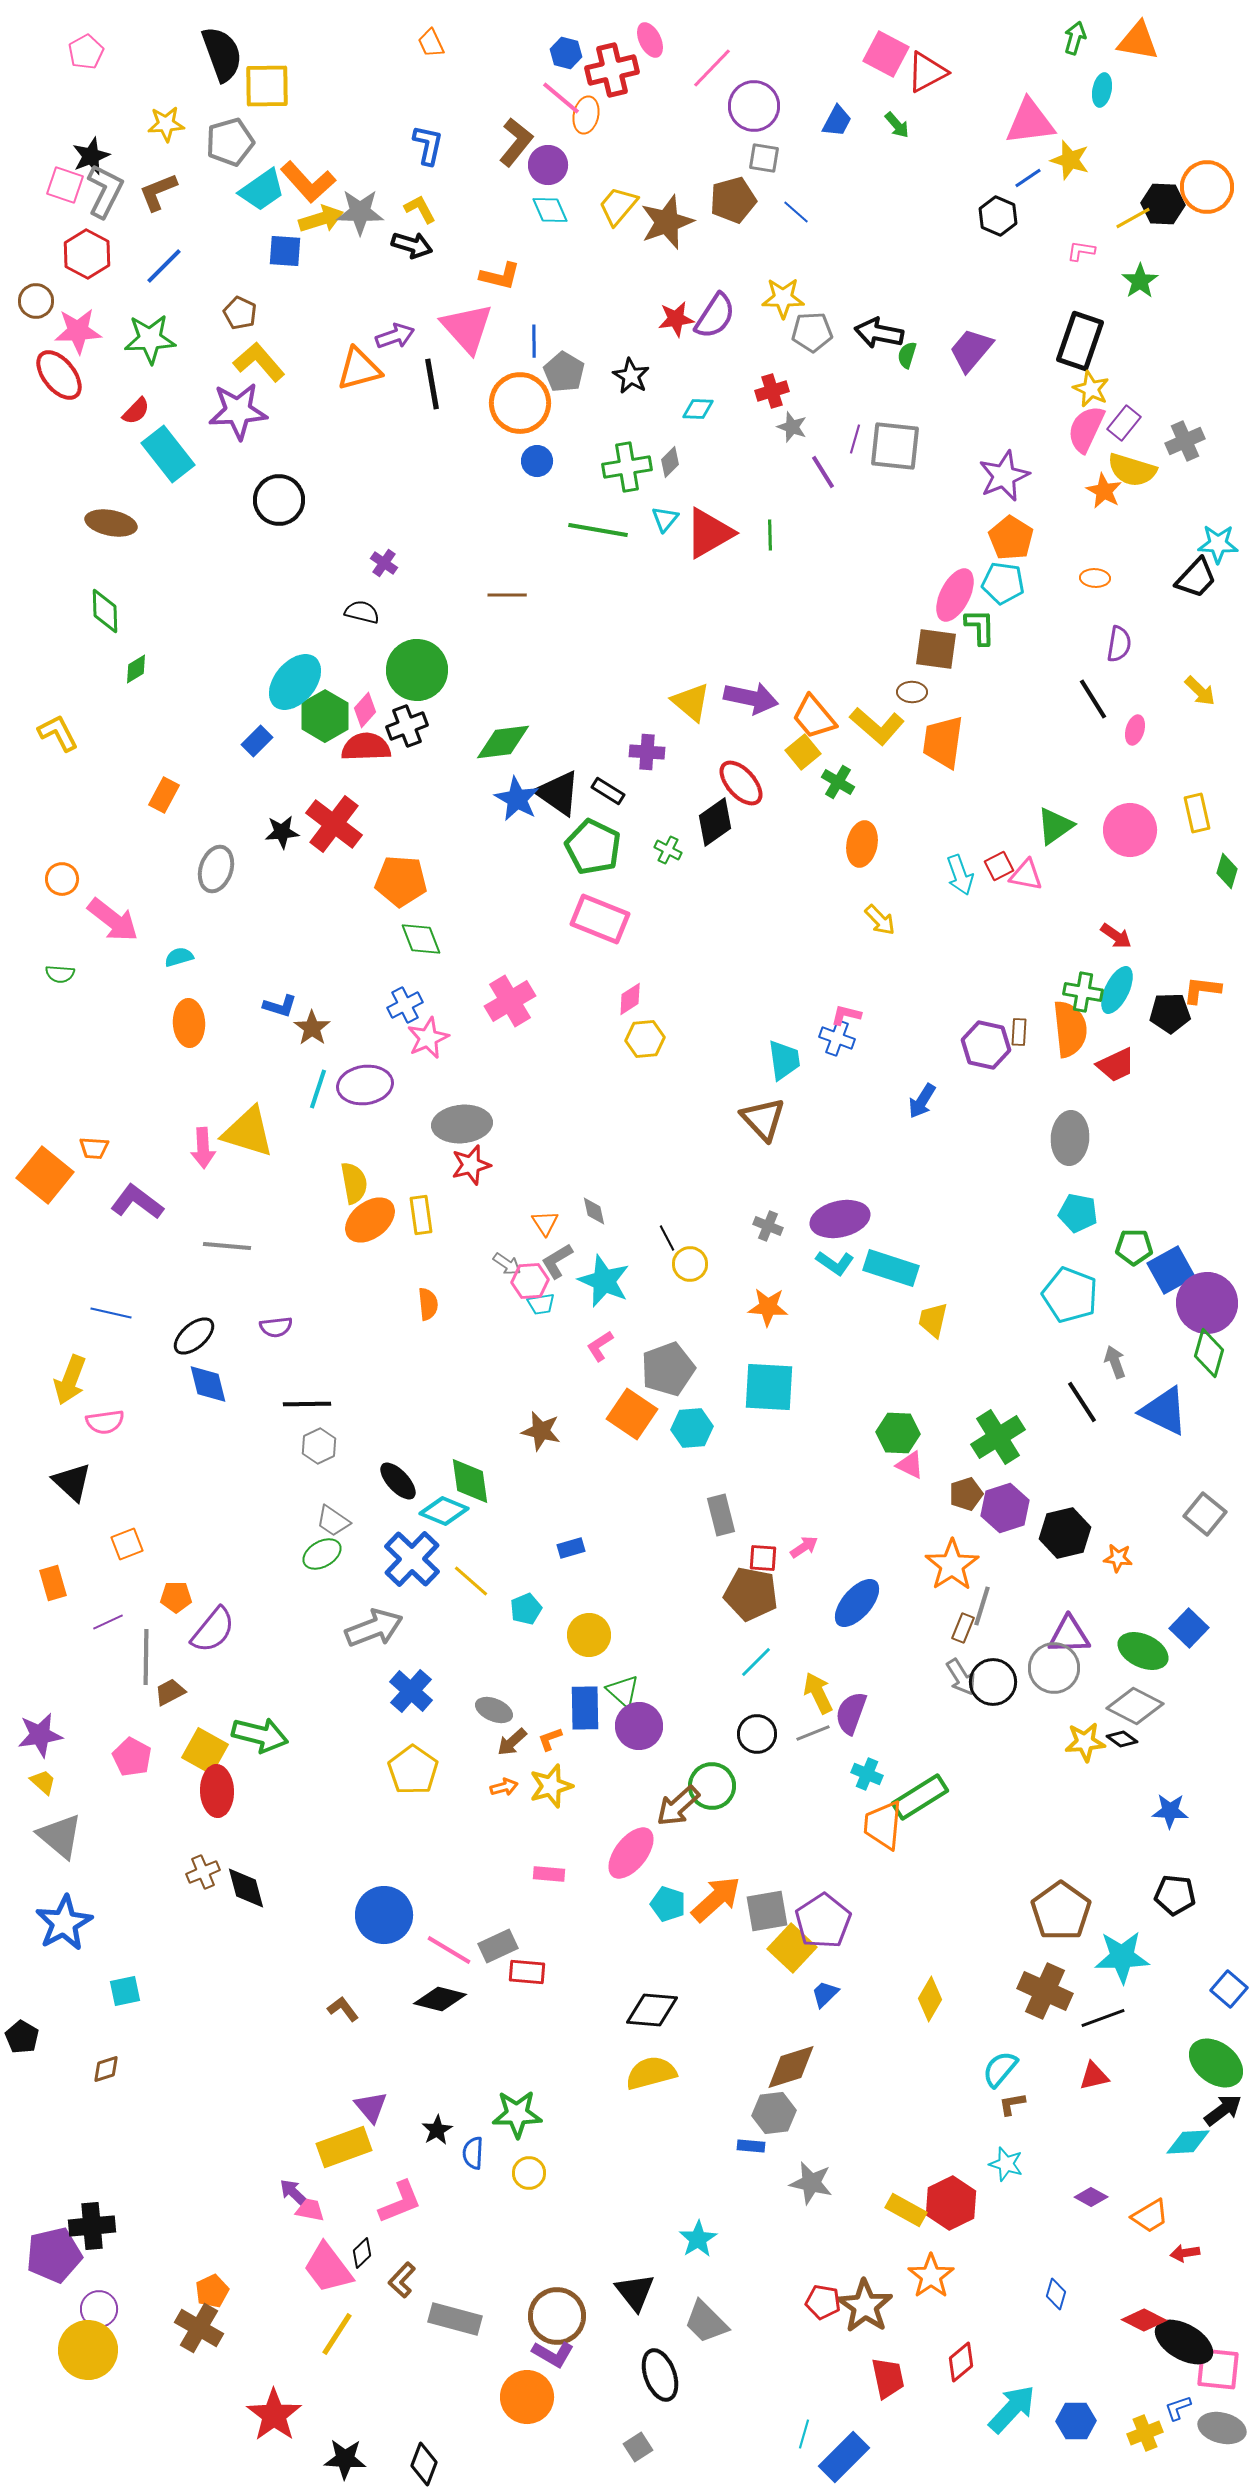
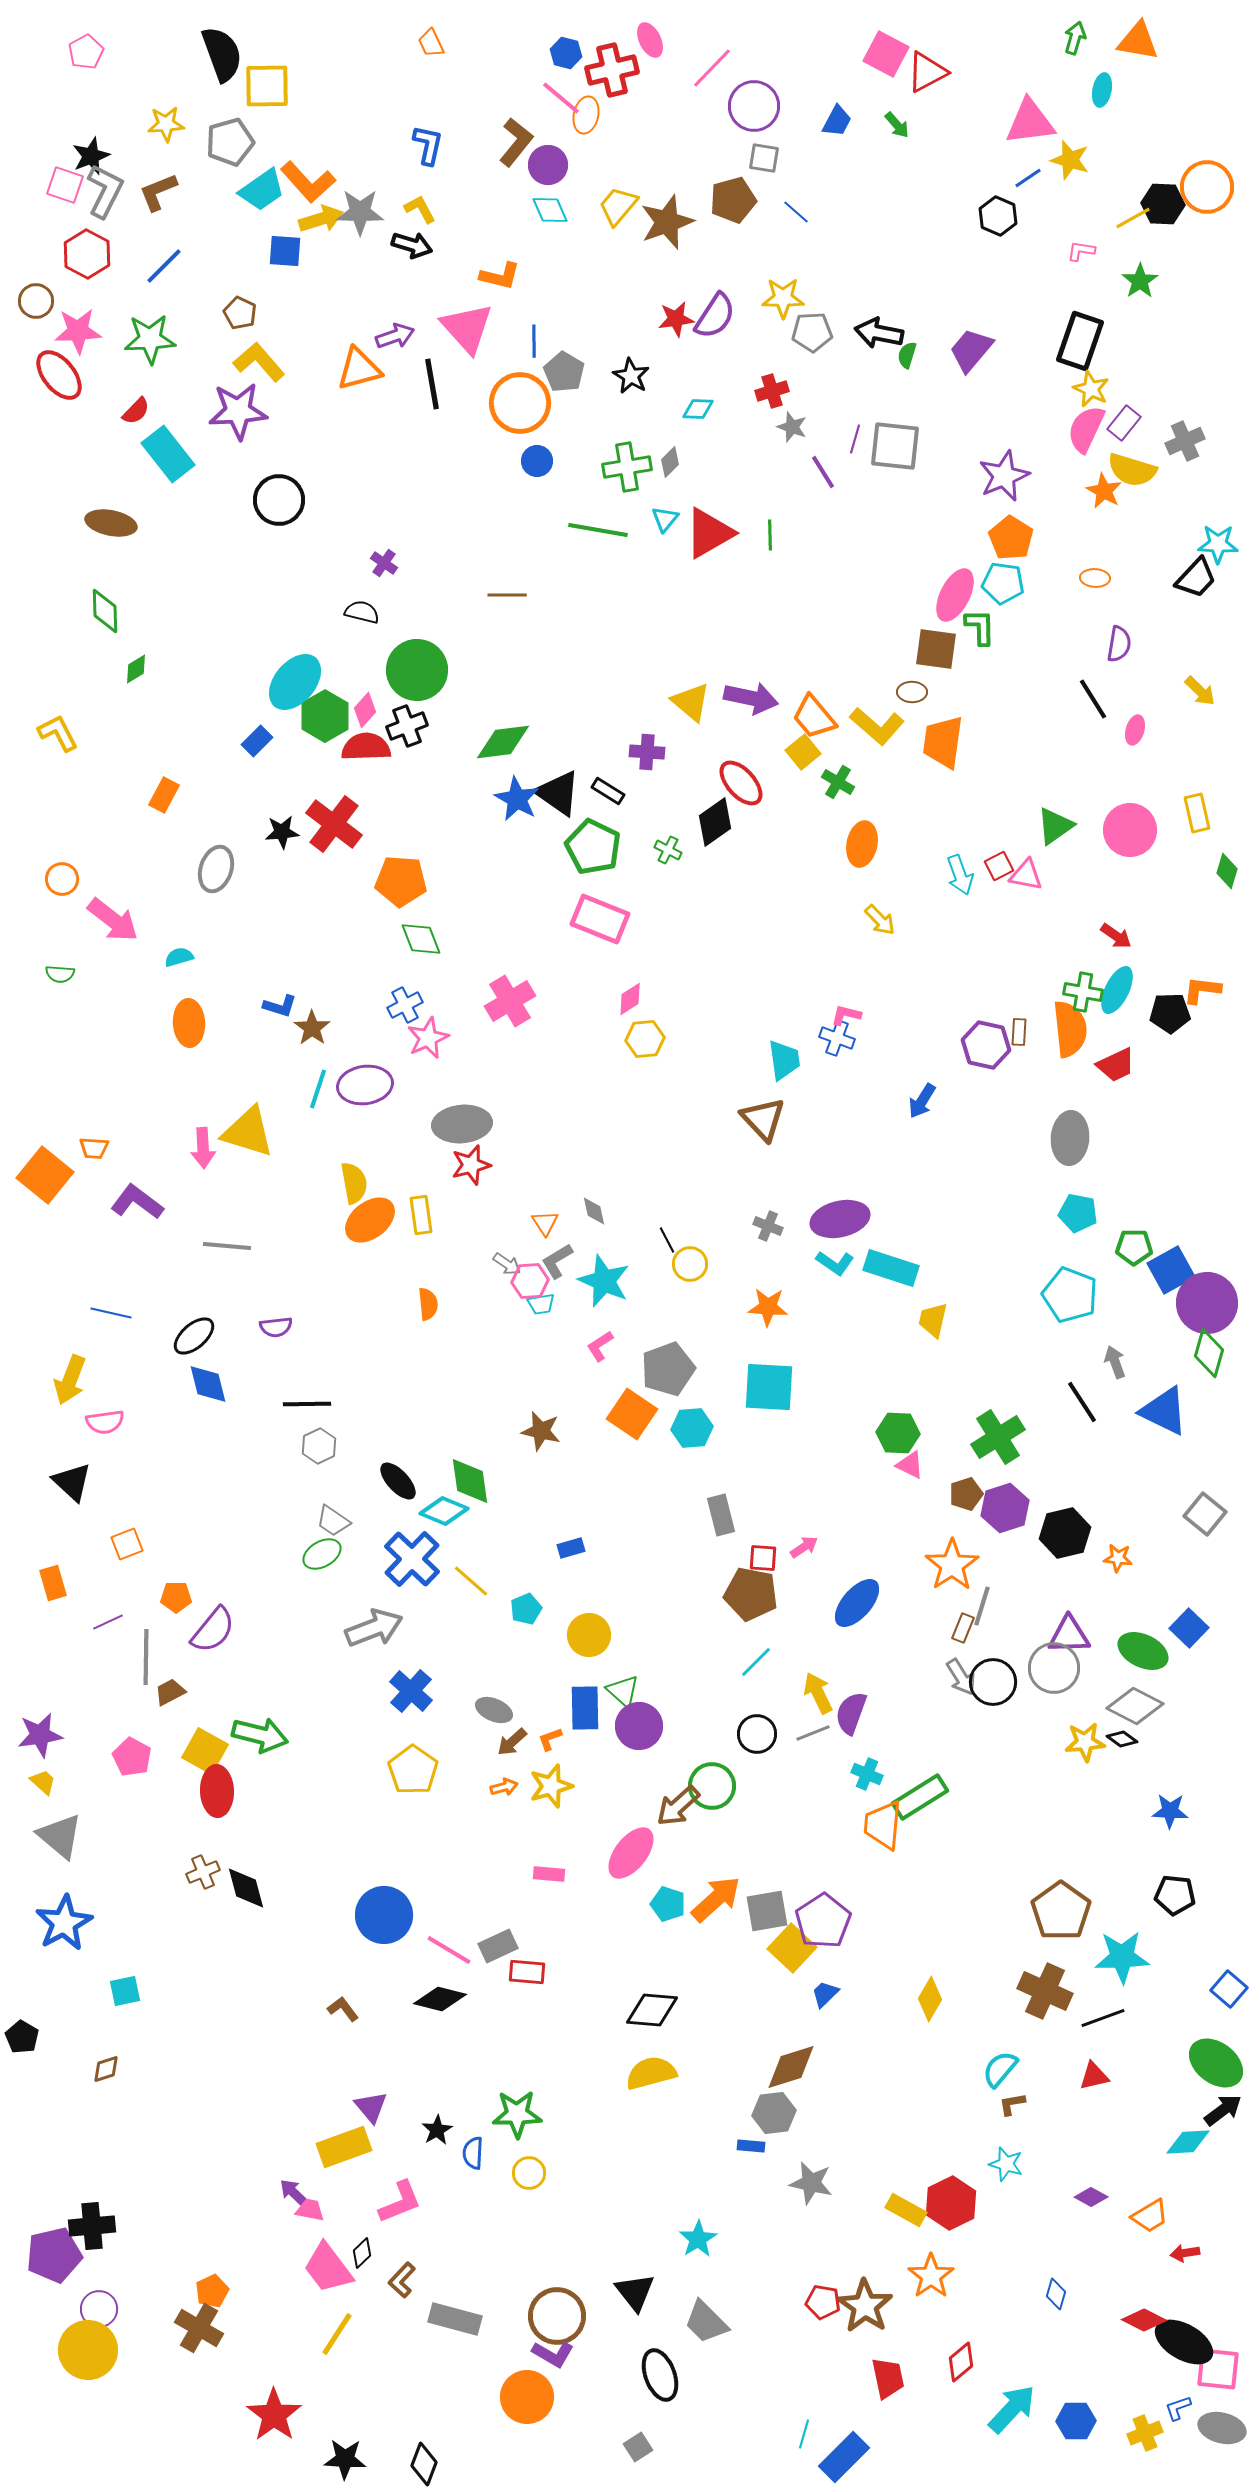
black line at (667, 1238): moved 2 px down
